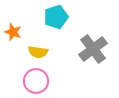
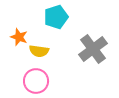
orange star: moved 6 px right, 5 px down
yellow semicircle: moved 1 px right, 1 px up
